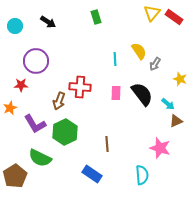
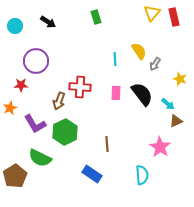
red rectangle: rotated 42 degrees clockwise
pink star: moved 1 px up; rotated 15 degrees clockwise
